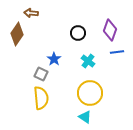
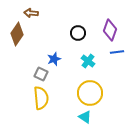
blue star: rotated 16 degrees clockwise
